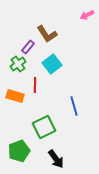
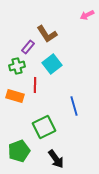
green cross: moved 1 px left, 2 px down; rotated 21 degrees clockwise
